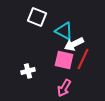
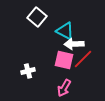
white square: rotated 18 degrees clockwise
cyan triangle: moved 1 px right
white arrow: rotated 24 degrees clockwise
red line: rotated 20 degrees clockwise
